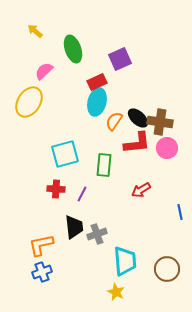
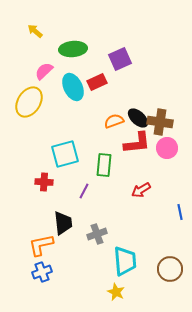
green ellipse: rotated 76 degrees counterclockwise
cyan ellipse: moved 24 px left, 15 px up; rotated 40 degrees counterclockwise
orange semicircle: rotated 36 degrees clockwise
red cross: moved 12 px left, 7 px up
purple line: moved 2 px right, 3 px up
black trapezoid: moved 11 px left, 4 px up
brown circle: moved 3 px right
